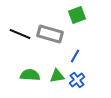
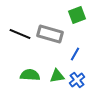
blue line: moved 2 px up
